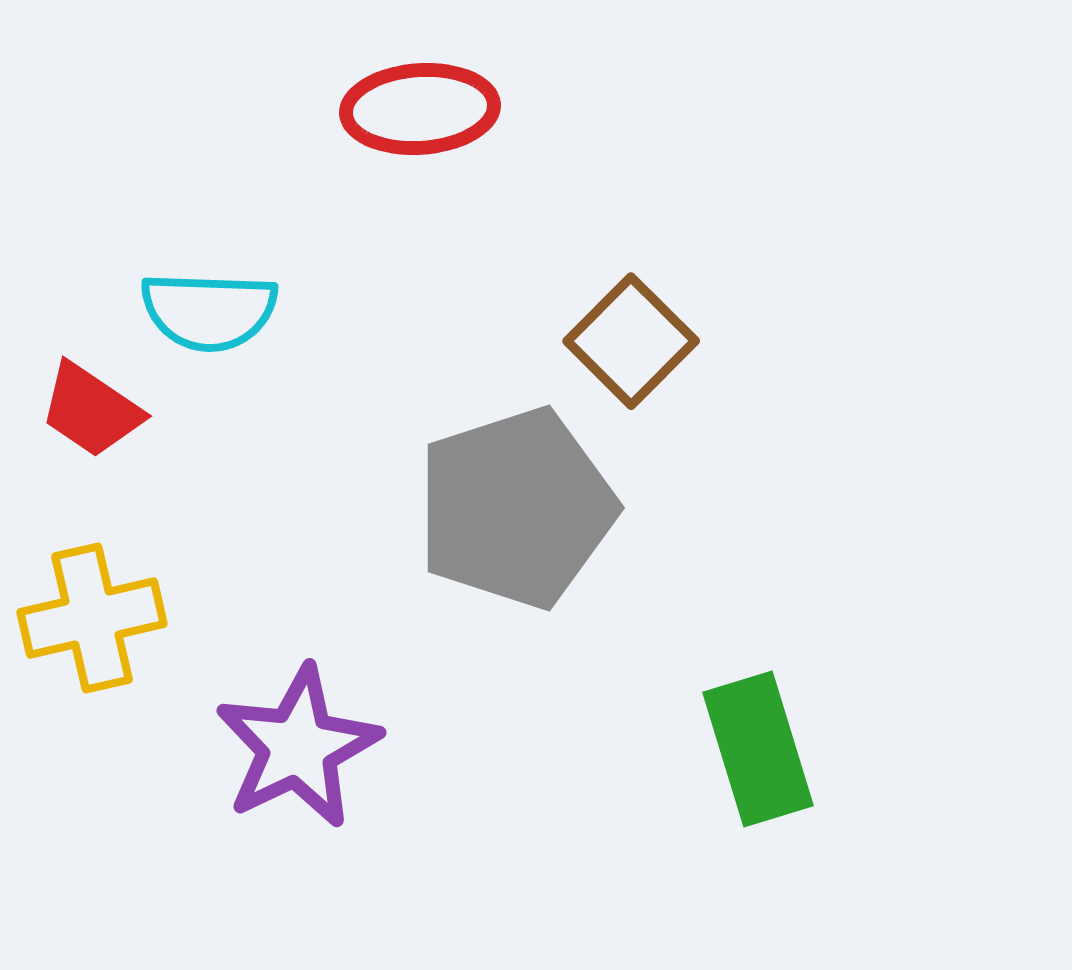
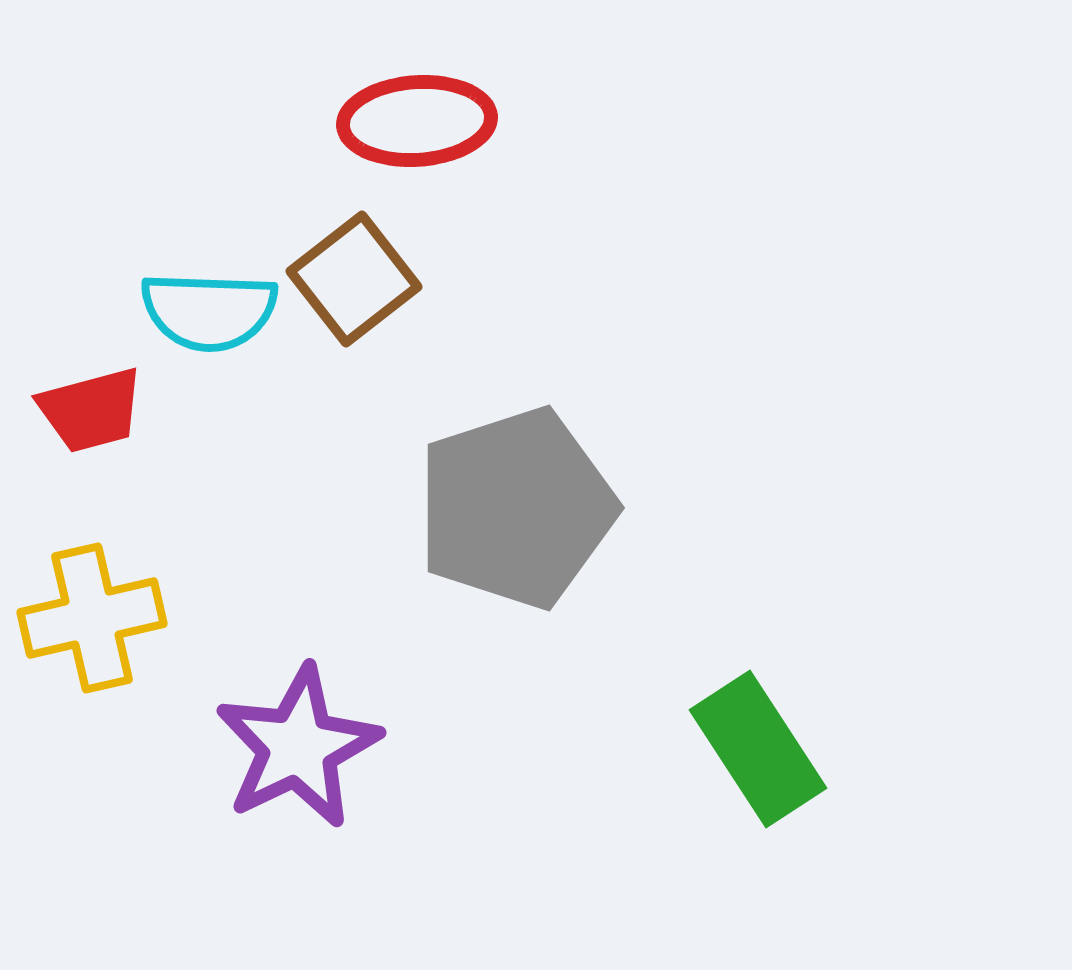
red ellipse: moved 3 px left, 12 px down
brown square: moved 277 px left, 62 px up; rotated 7 degrees clockwise
red trapezoid: rotated 49 degrees counterclockwise
green rectangle: rotated 16 degrees counterclockwise
